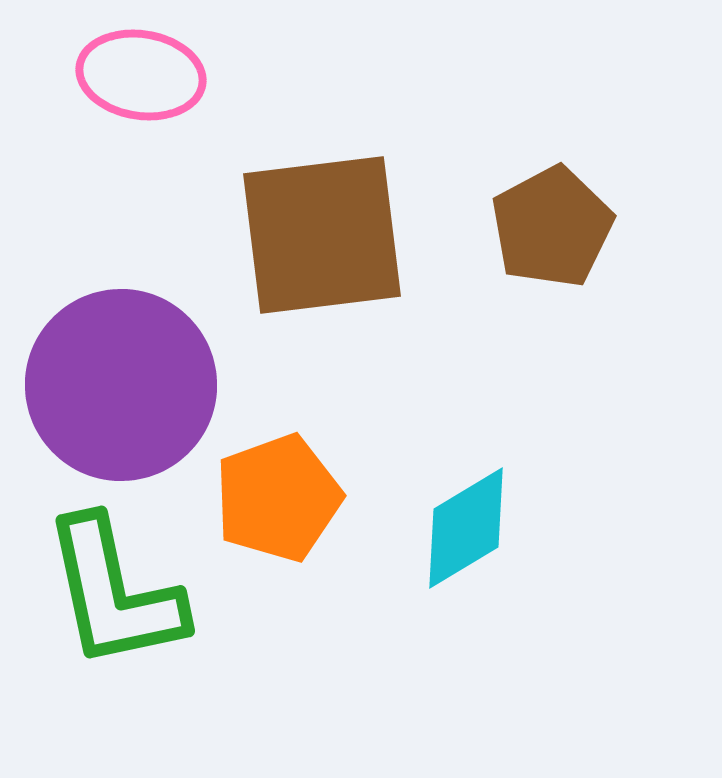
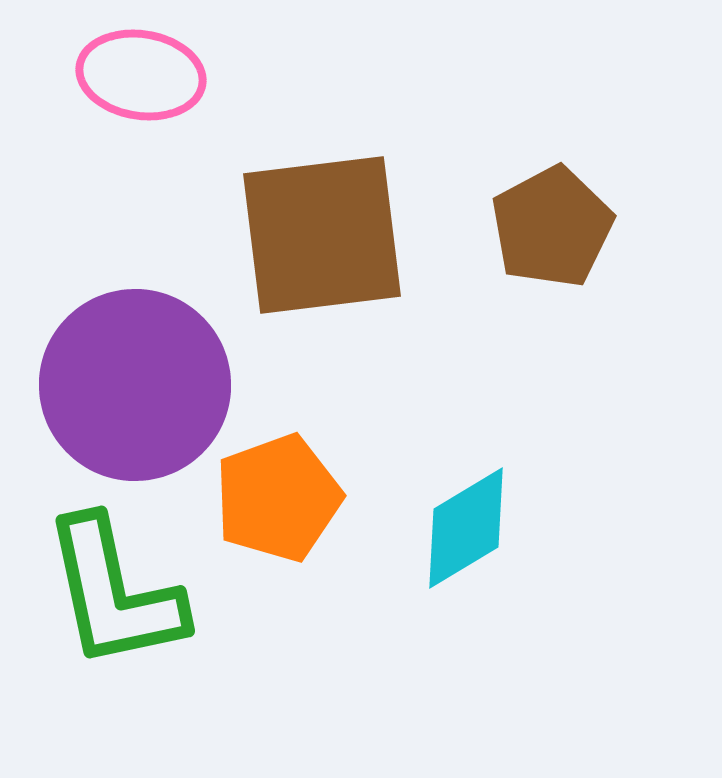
purple circle: moved 14 px right
